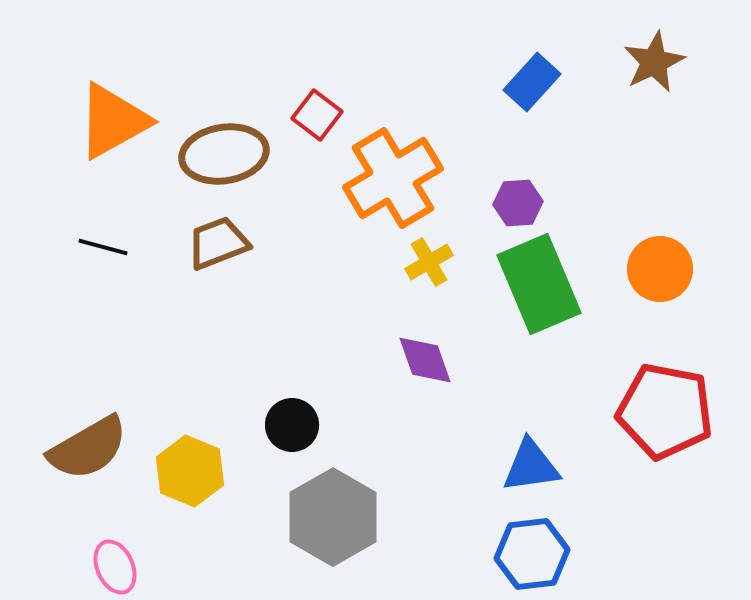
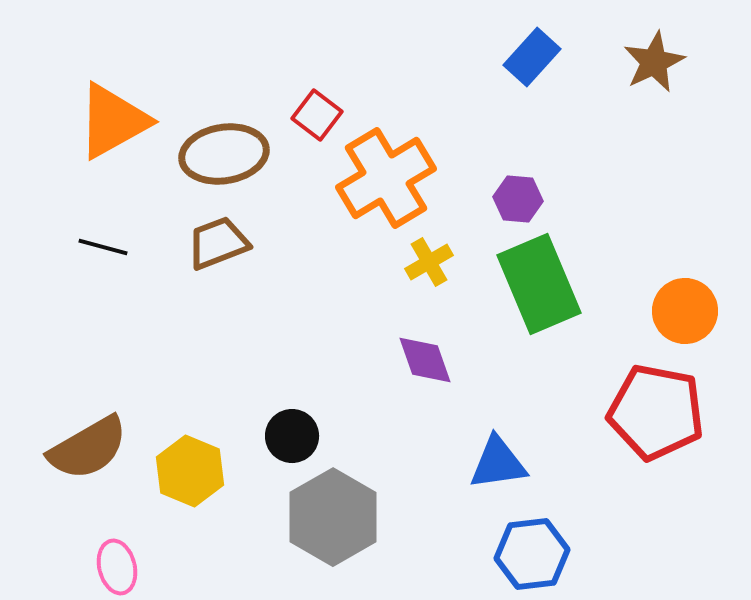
blue rectangle: moved 25 px up
orange cross: moved 7 px left
purple hexagon: moved 4 px up; rotated 9 degrees clockwise
orange circle: moved 25 px right, 42 px down
red pentagon: moved 9 px left, 1 px down
black circle: moved 11 px down
blue triangle: moved 33 px left, 3 px up
pink ellipse: moved 2 px right; rotated 10 degrees clockwise
